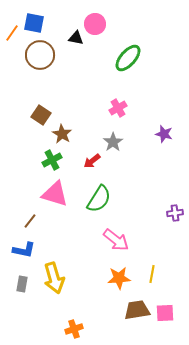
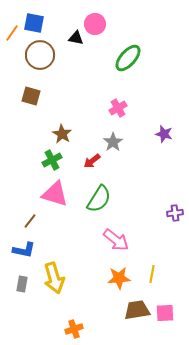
brown square: moved 10 px left, 19 px up; rotated 18 degrees counterclockwise
